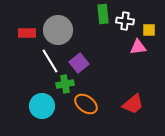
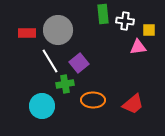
orange ellipse: moved 7 px right, 4 px up; rotated 35 degrees counterclockwise
